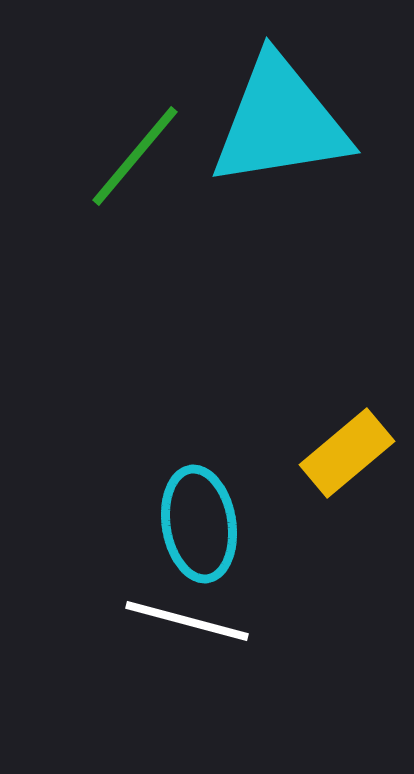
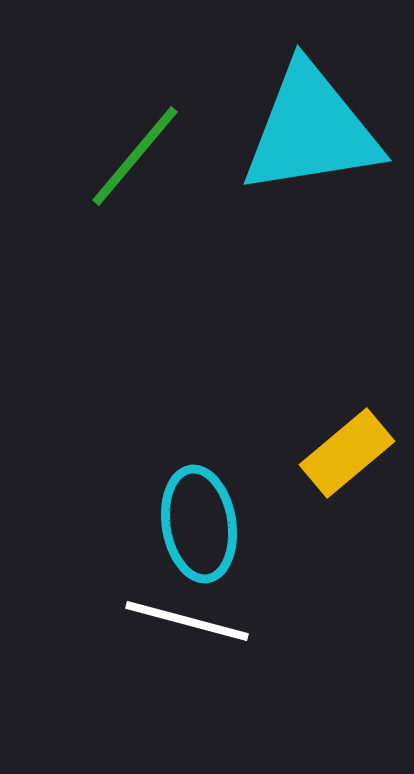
cyan triangle: moved 31 px right, 8 px down
